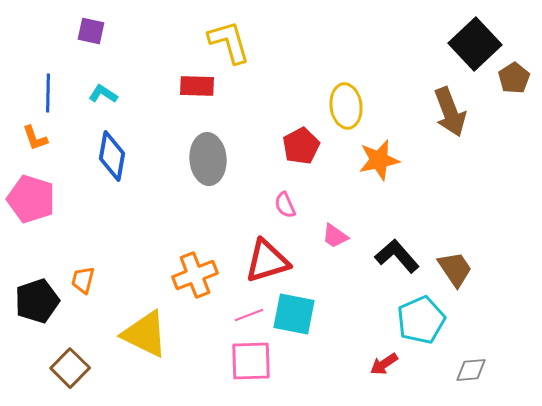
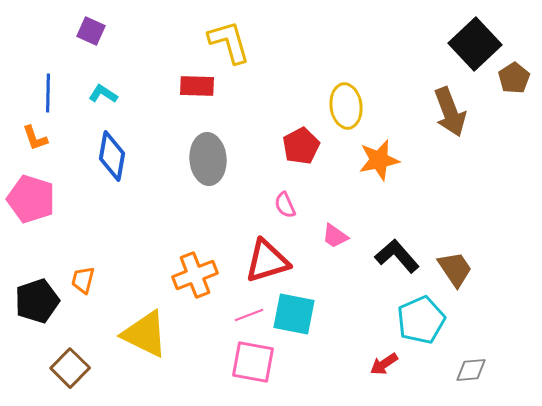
purple square: rotated 12 degrees clockwise
pink square: moved 2 px right, 1 px down; rotated 12 degrees clockwise
